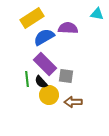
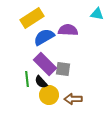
purple semicircle: moved 2 px down
gray square: moved 3 px left, 7 px up
brown arrow: moved 3 px up
